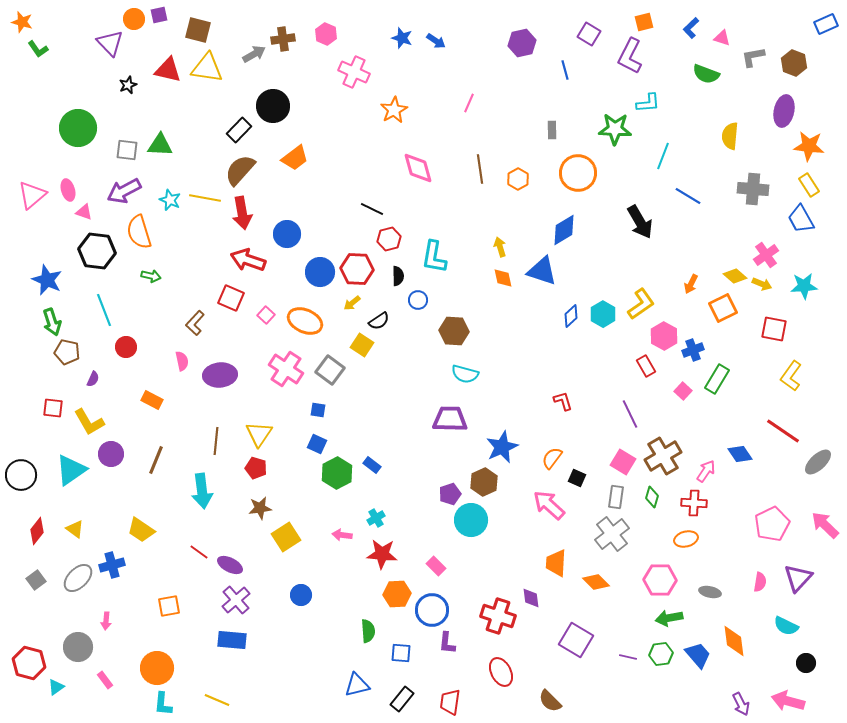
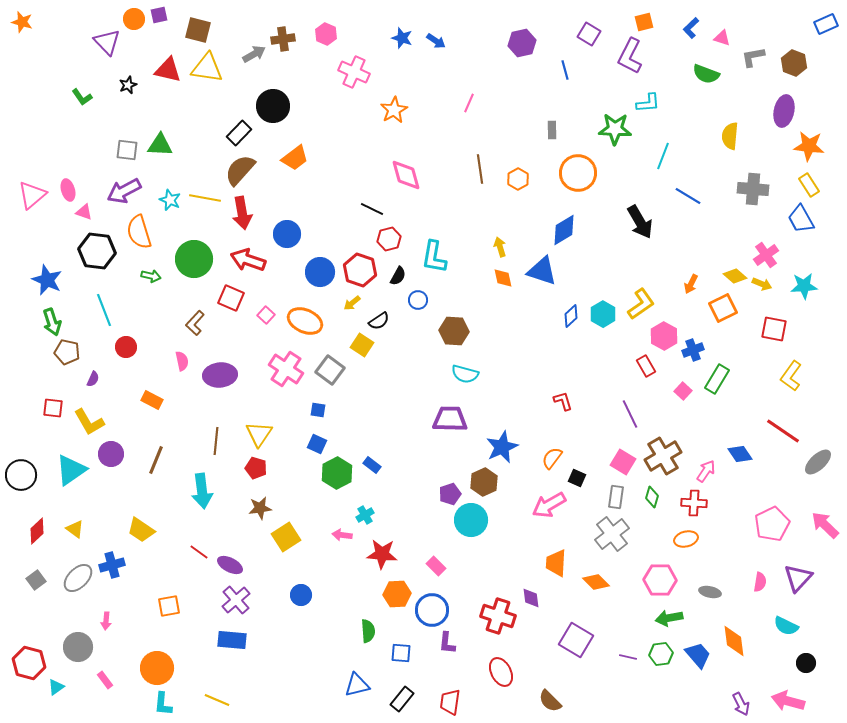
purple triangle at (110, 43): moved 3 px left, 1 px up
green L-shape at (38, 49): moved 44 px right, 48 px down
green circle at (78, 128): moved 116 px right, 131 px down
black rectangle at (239, 130): moved 3 px down
pink diamond at (418, 168): moved 12 px left, 7 px down
red hexagon at (357, 269): moved 3 px right, 1 px down; rotated 16 degrees clockwise
black semicircle at (398, 276): rotated 30 degrees clockwise
pink arrow at (549, 505): rotated 72 degrees counterclockwise
cyan cross at (376, 518): moved 11 px left, 3 px up
red diamond at (37, 531): rotated 8 degrees clockwise
